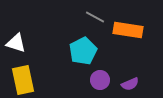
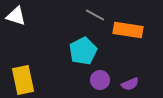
gray line: moved 2 px up
white triangle: moved 27 px up
